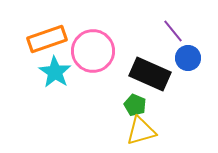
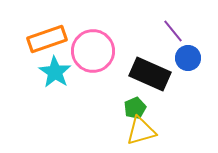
green pentagon: moved 3 px down; rotated 25 degrees clockwise
